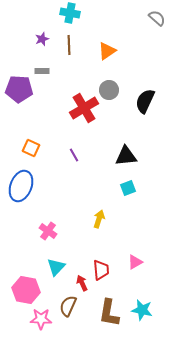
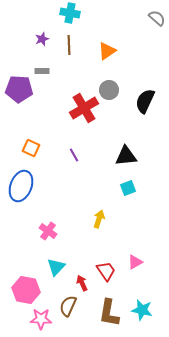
red trapezoid: moved 5 px right, 1 px down; rotated 30 degrees counterclockwise
